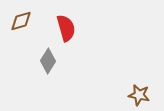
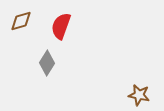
red semicircle: moved 5 px left, 2 px up; rotated 144 degrees counterclockwise
gray diamond: moved 1 px left, 2 px down
